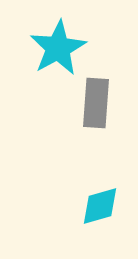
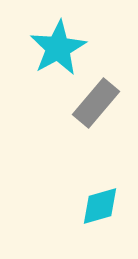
gray rectangle: rotated 36 degrees clockwise
